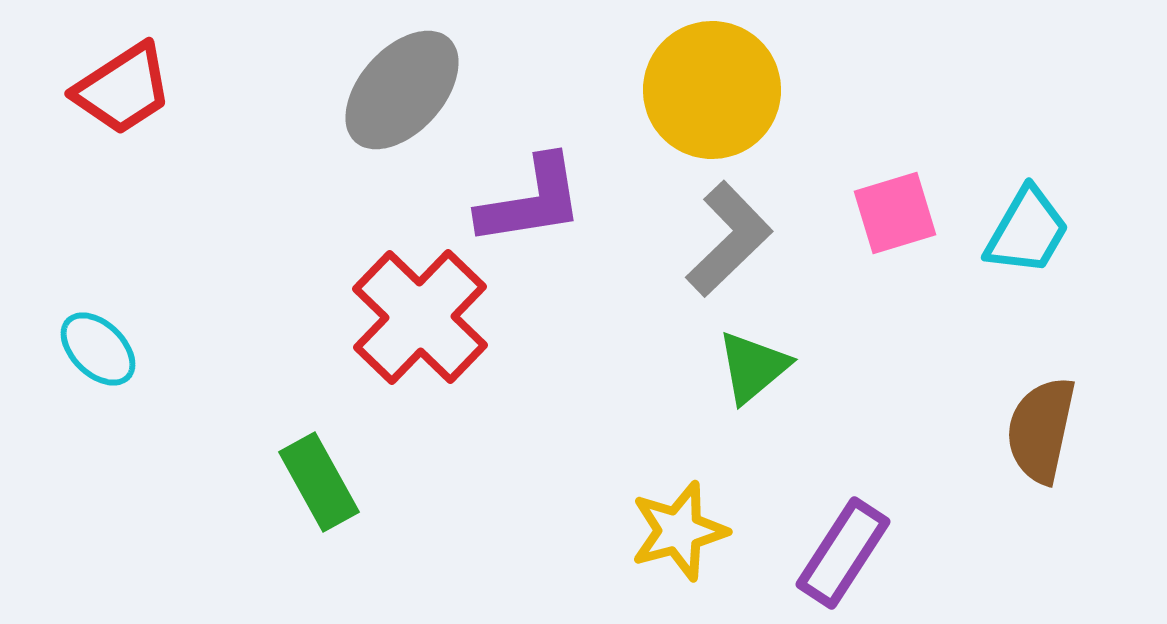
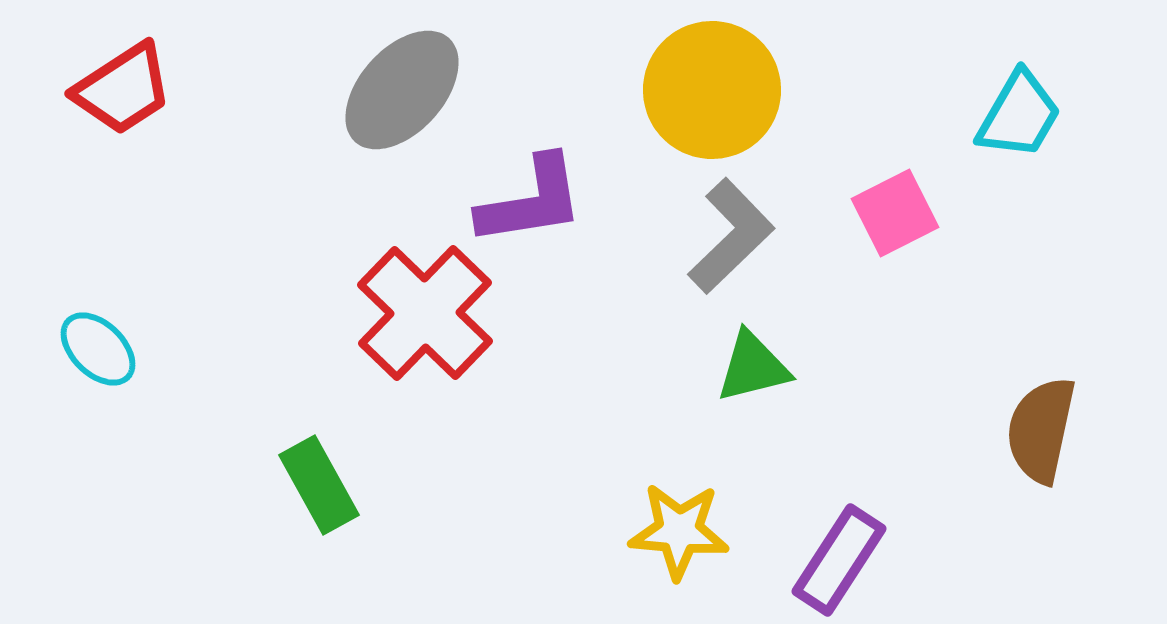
pink square: rotated 10 degrees counterclockwise
cyan trapezoid: moved 8 px left, 116 px up
gray L-shape: moved 2 px right, 3 px up
red cross: moved 5 px right, 4 px up
green triangle: rotated 26 degrees clockwise
green rectangle: moved 3 px down
yellow star: rotated 20 degrees clockwise
purple rectangle: moved 4 px left, 7 px down
